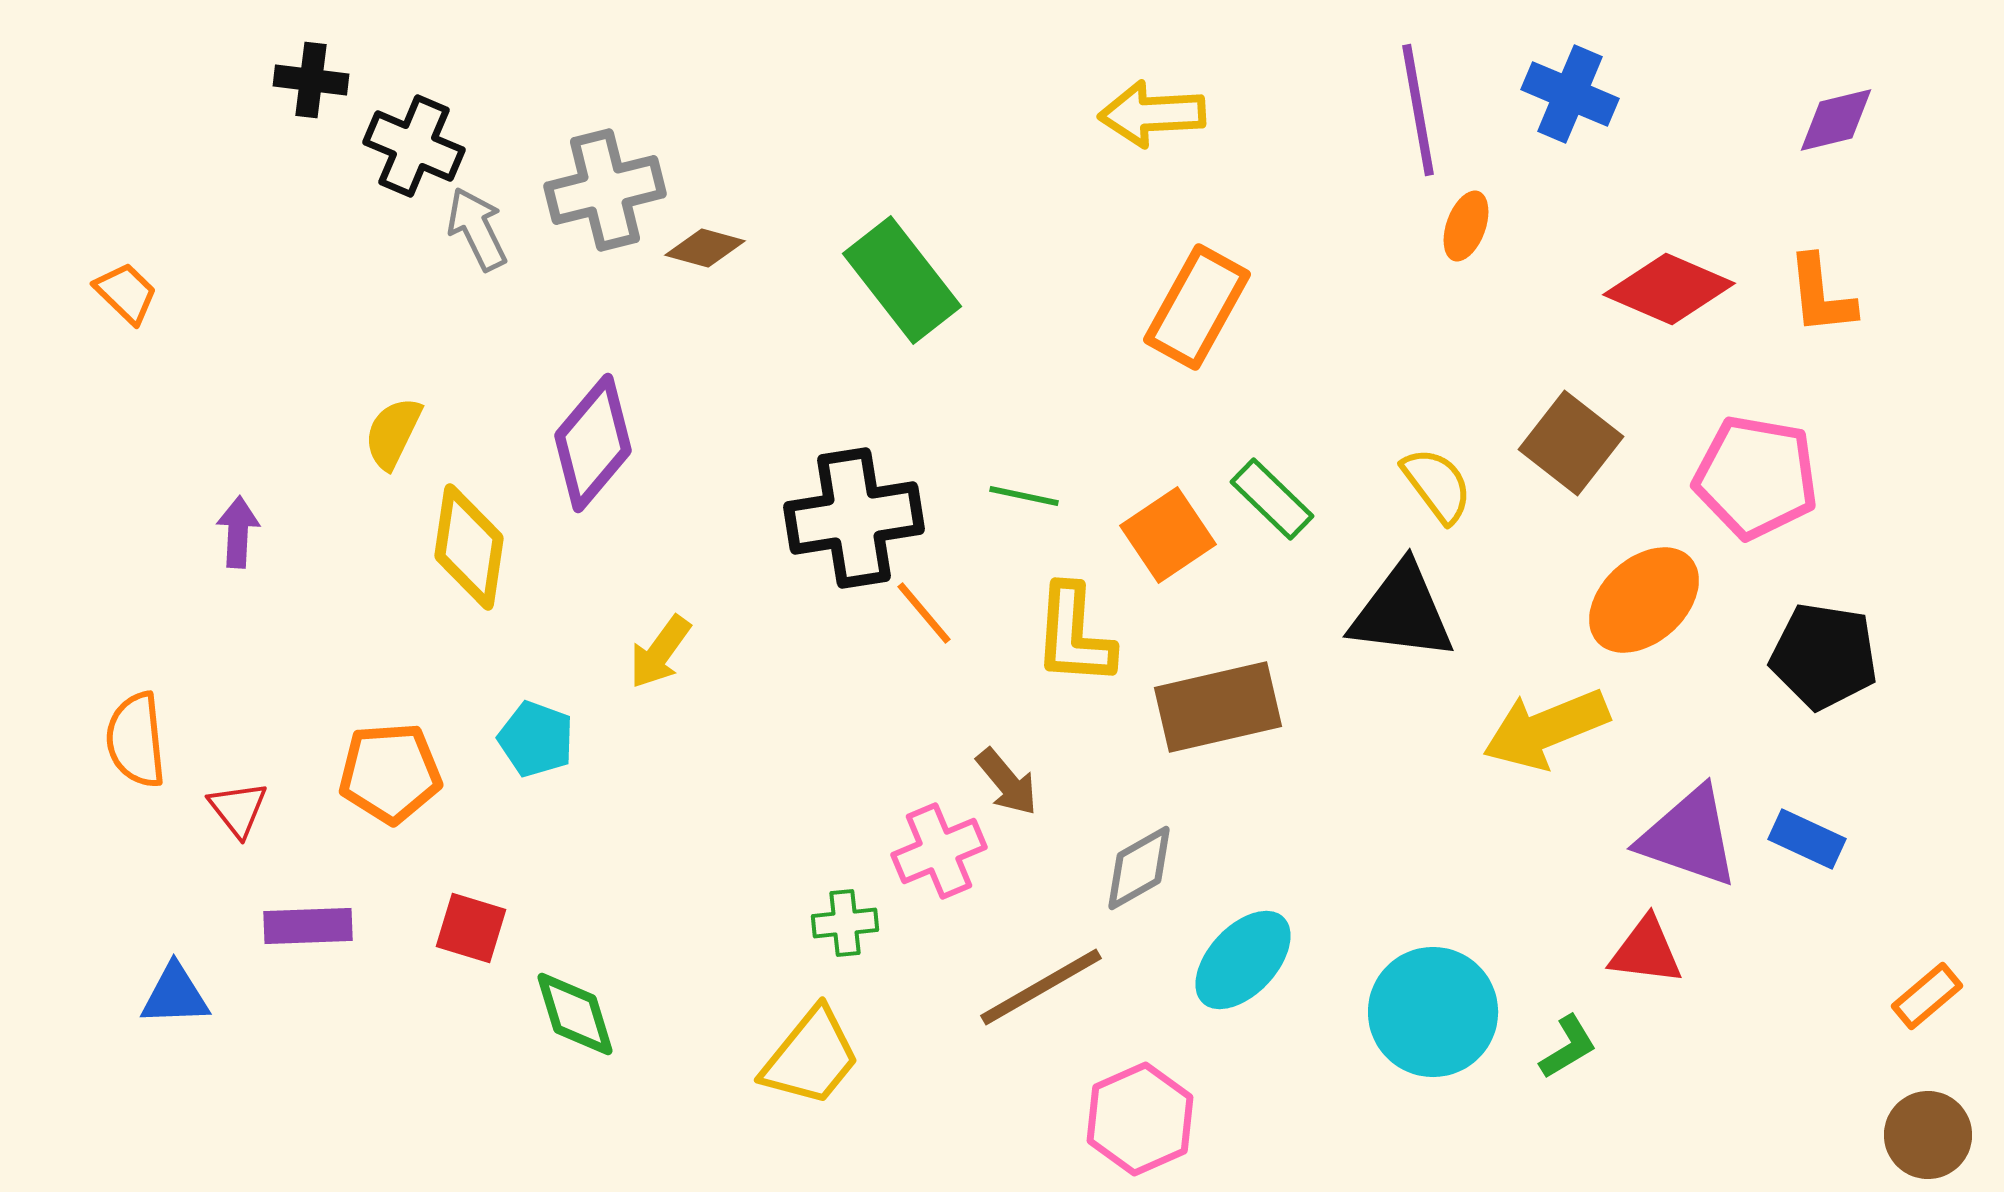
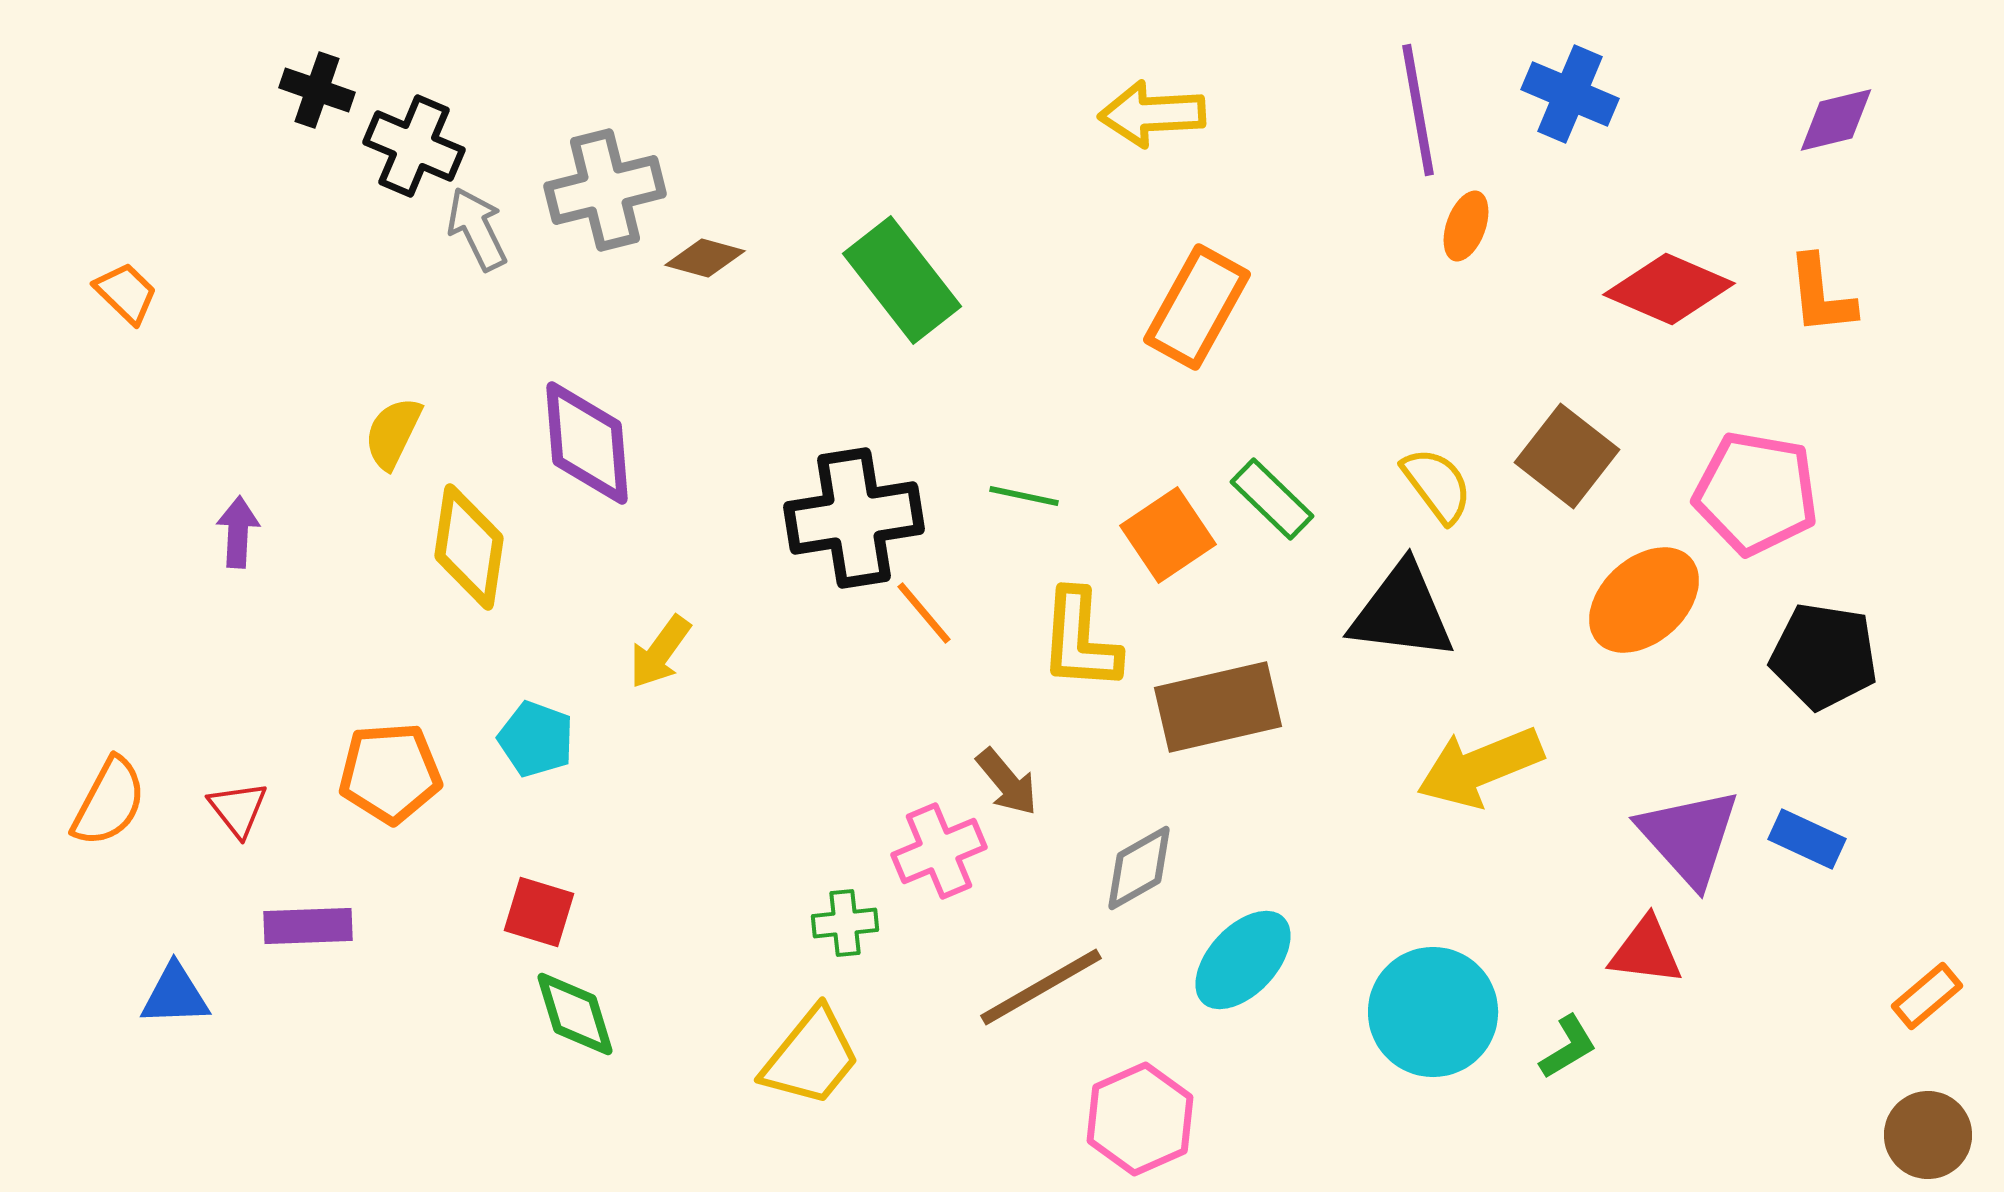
black cross at (311, 80): moved 6 px right, 10 px down; rotated 12 degrees clockwise
brown diamond at (705, 248): moved 10 px down
purple diamond at (593, 443): moved 6 px left; rotated 45 degrees counterclockwise
brown square at (1571, 443): moved 4 px left, 13 px down
pink pentagon at (1756, 477): moved 16 px down
yellow L-shape at (1074, 635): moved 6 px right, 5 px down
yellow arrow at (1546, 729): moved 66 px left, 38 px down
orange semicircle at (136, 740): moved 27 px left, 62 px down; rotated 146 degrees counterclockwise
purple triangle at (1689, 837): rotated 29 degrees clockwise
red square at (471, 928): moved 68 px right, 16 px up
